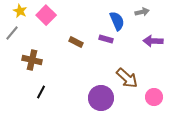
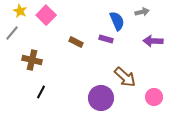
brown arrow: moved 2 px left, 1 px up
